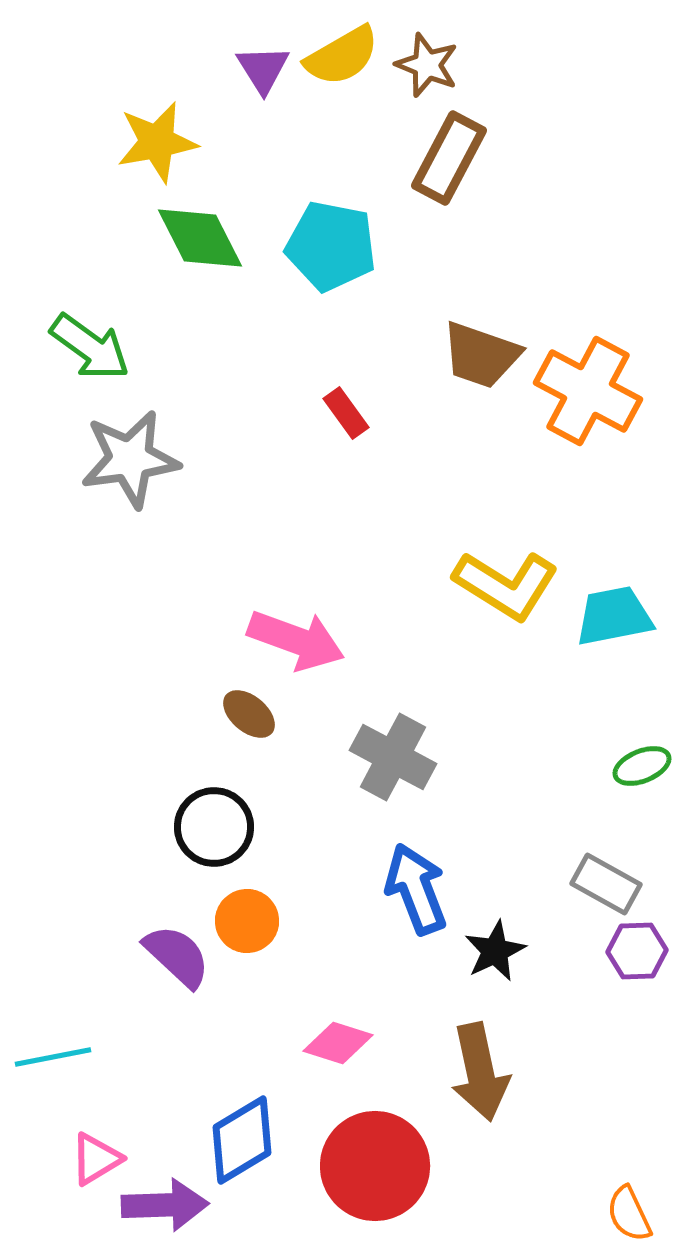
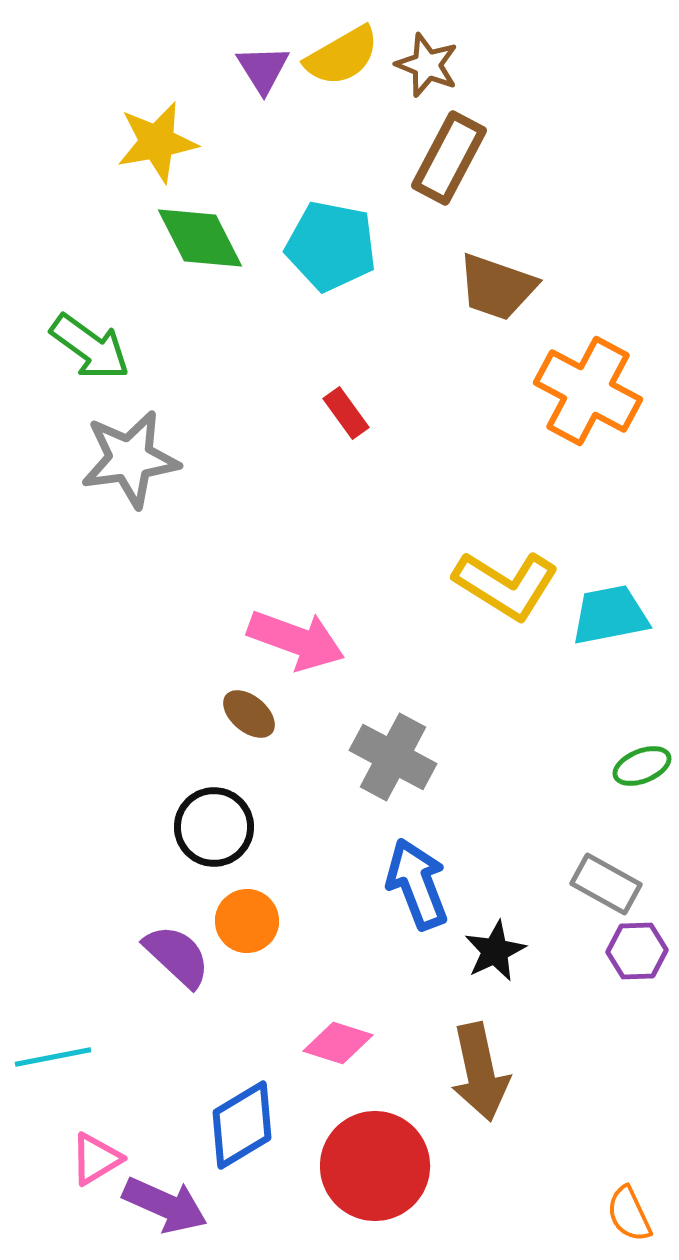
brown trapezoid: moved 16 px right, 68 px up
cyan trapezoid: moved 4 px left, 1 px up
blue arrow: moved 1 px right, 5 px up
blue diamond: moved 15 px up
purple arrow: rotated 26 degrees clockwise
